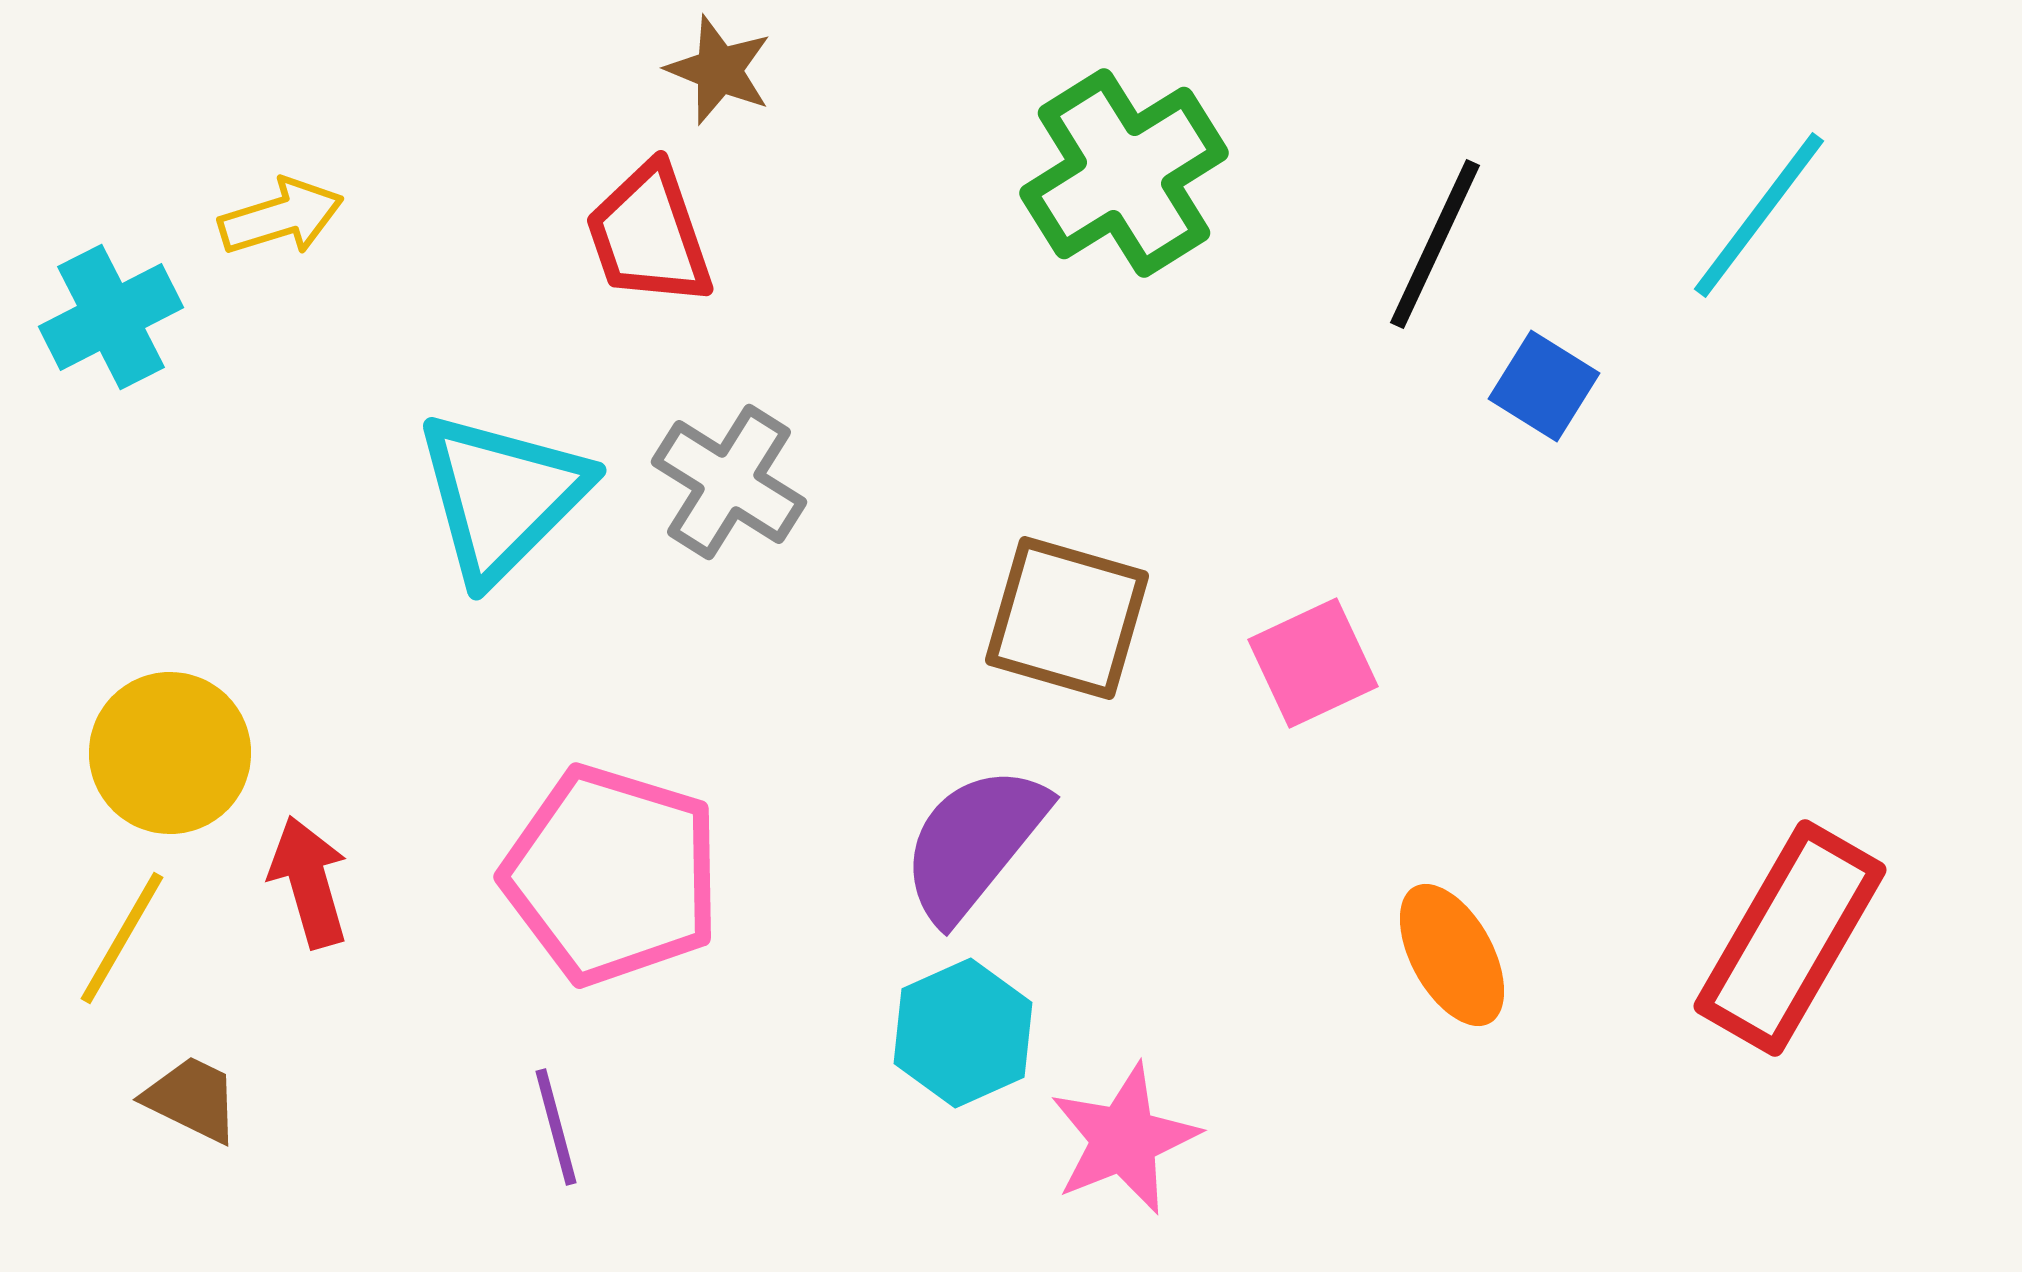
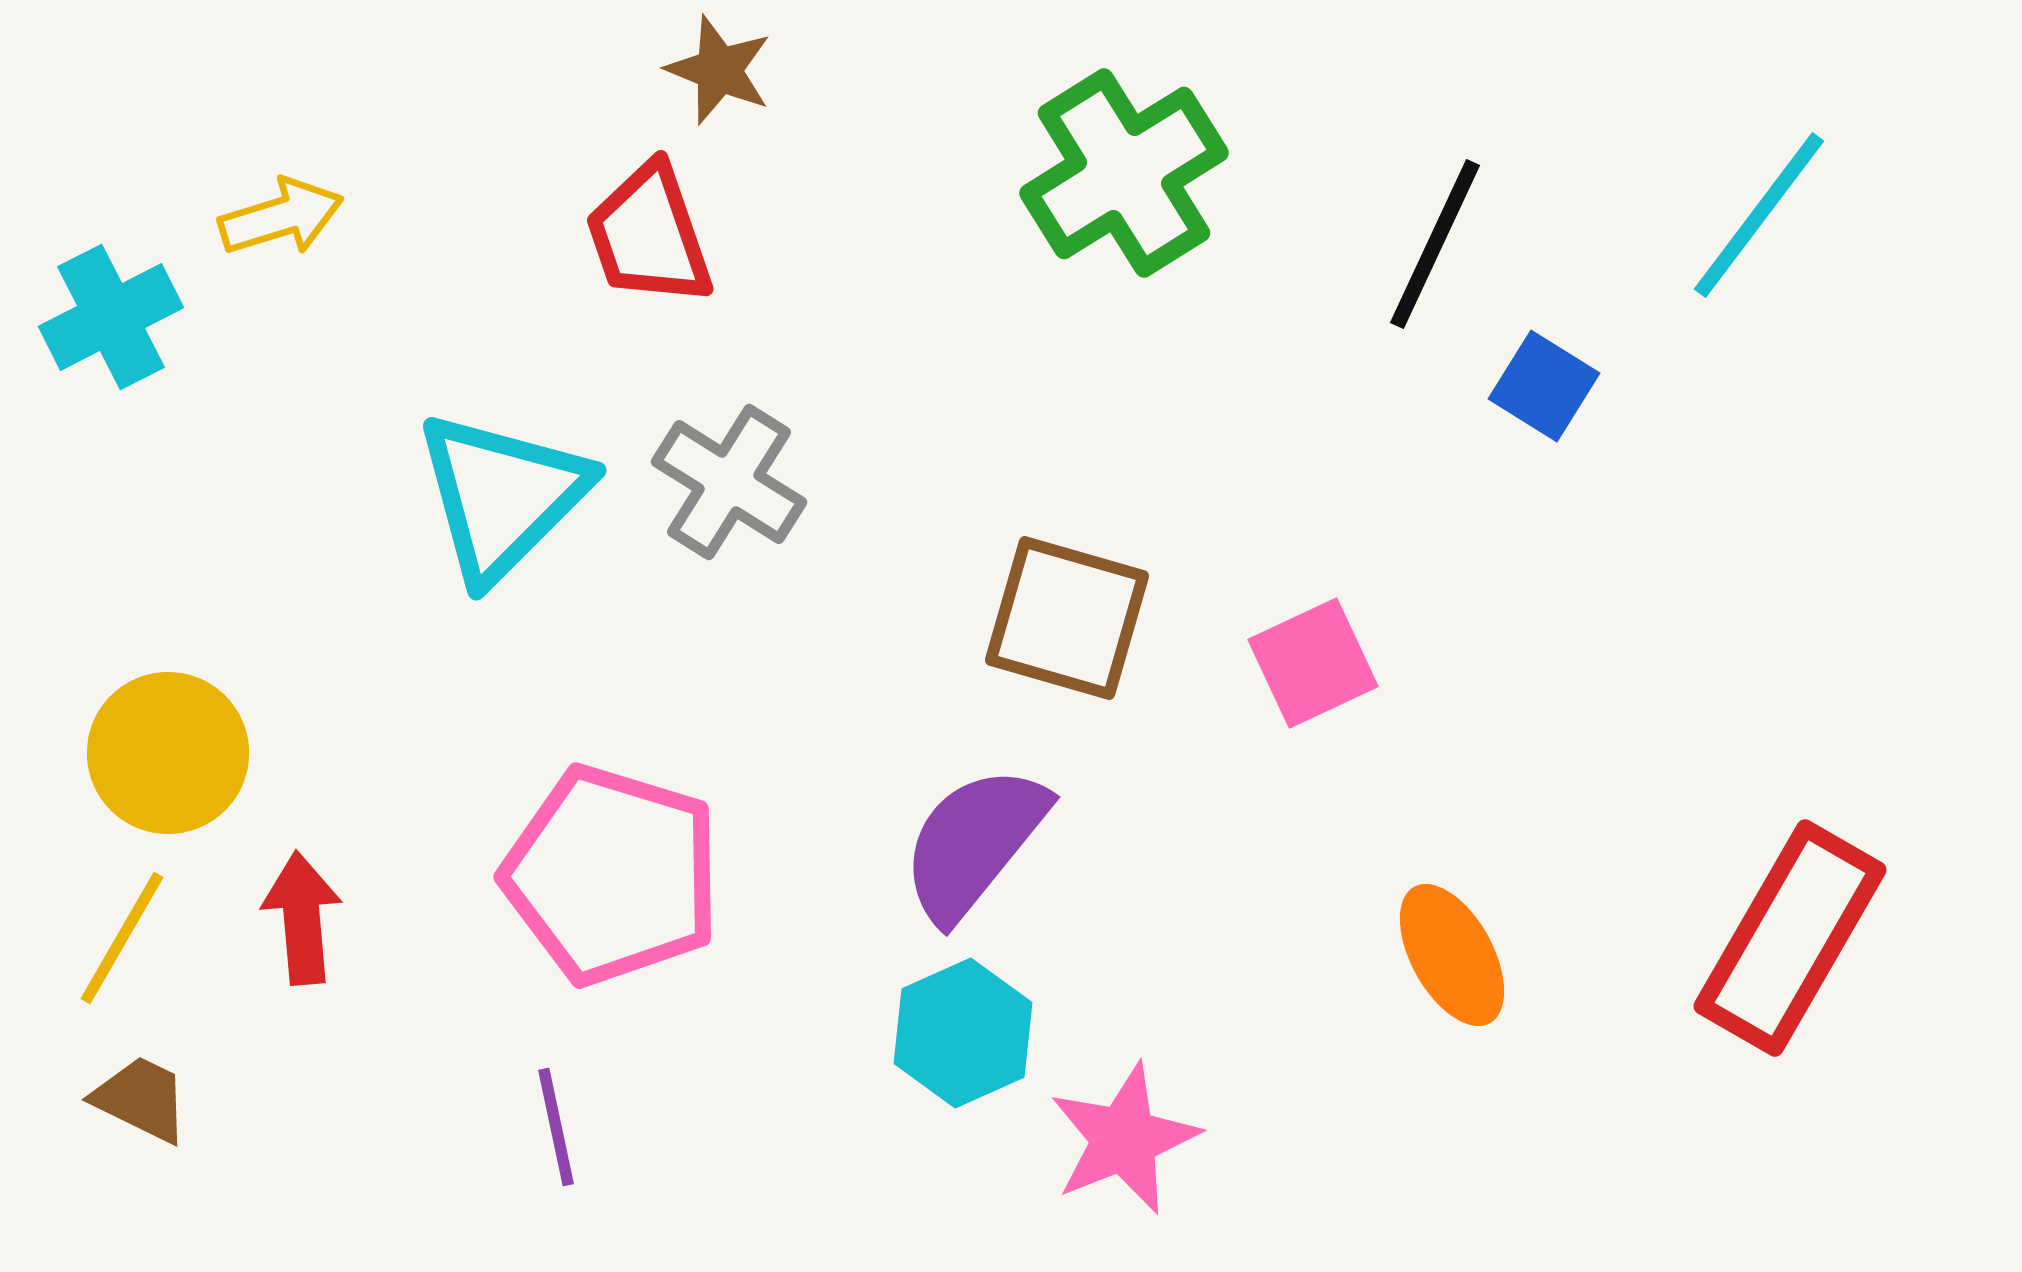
yellow circle: moved 2 px left
red arrow: moved 7 px left, 36 px down; rotated 11 degrees clockwise
brown trapezoid: moved 51 px left
purple line: rotated 3 degrees clockwise
